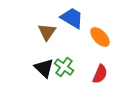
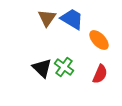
blue trapezoid: moved 1 px down
brown triangle: moved 14 px up
orange ellipse: moved 1 px left, 3 px down
black triangle: moved 2 px left
